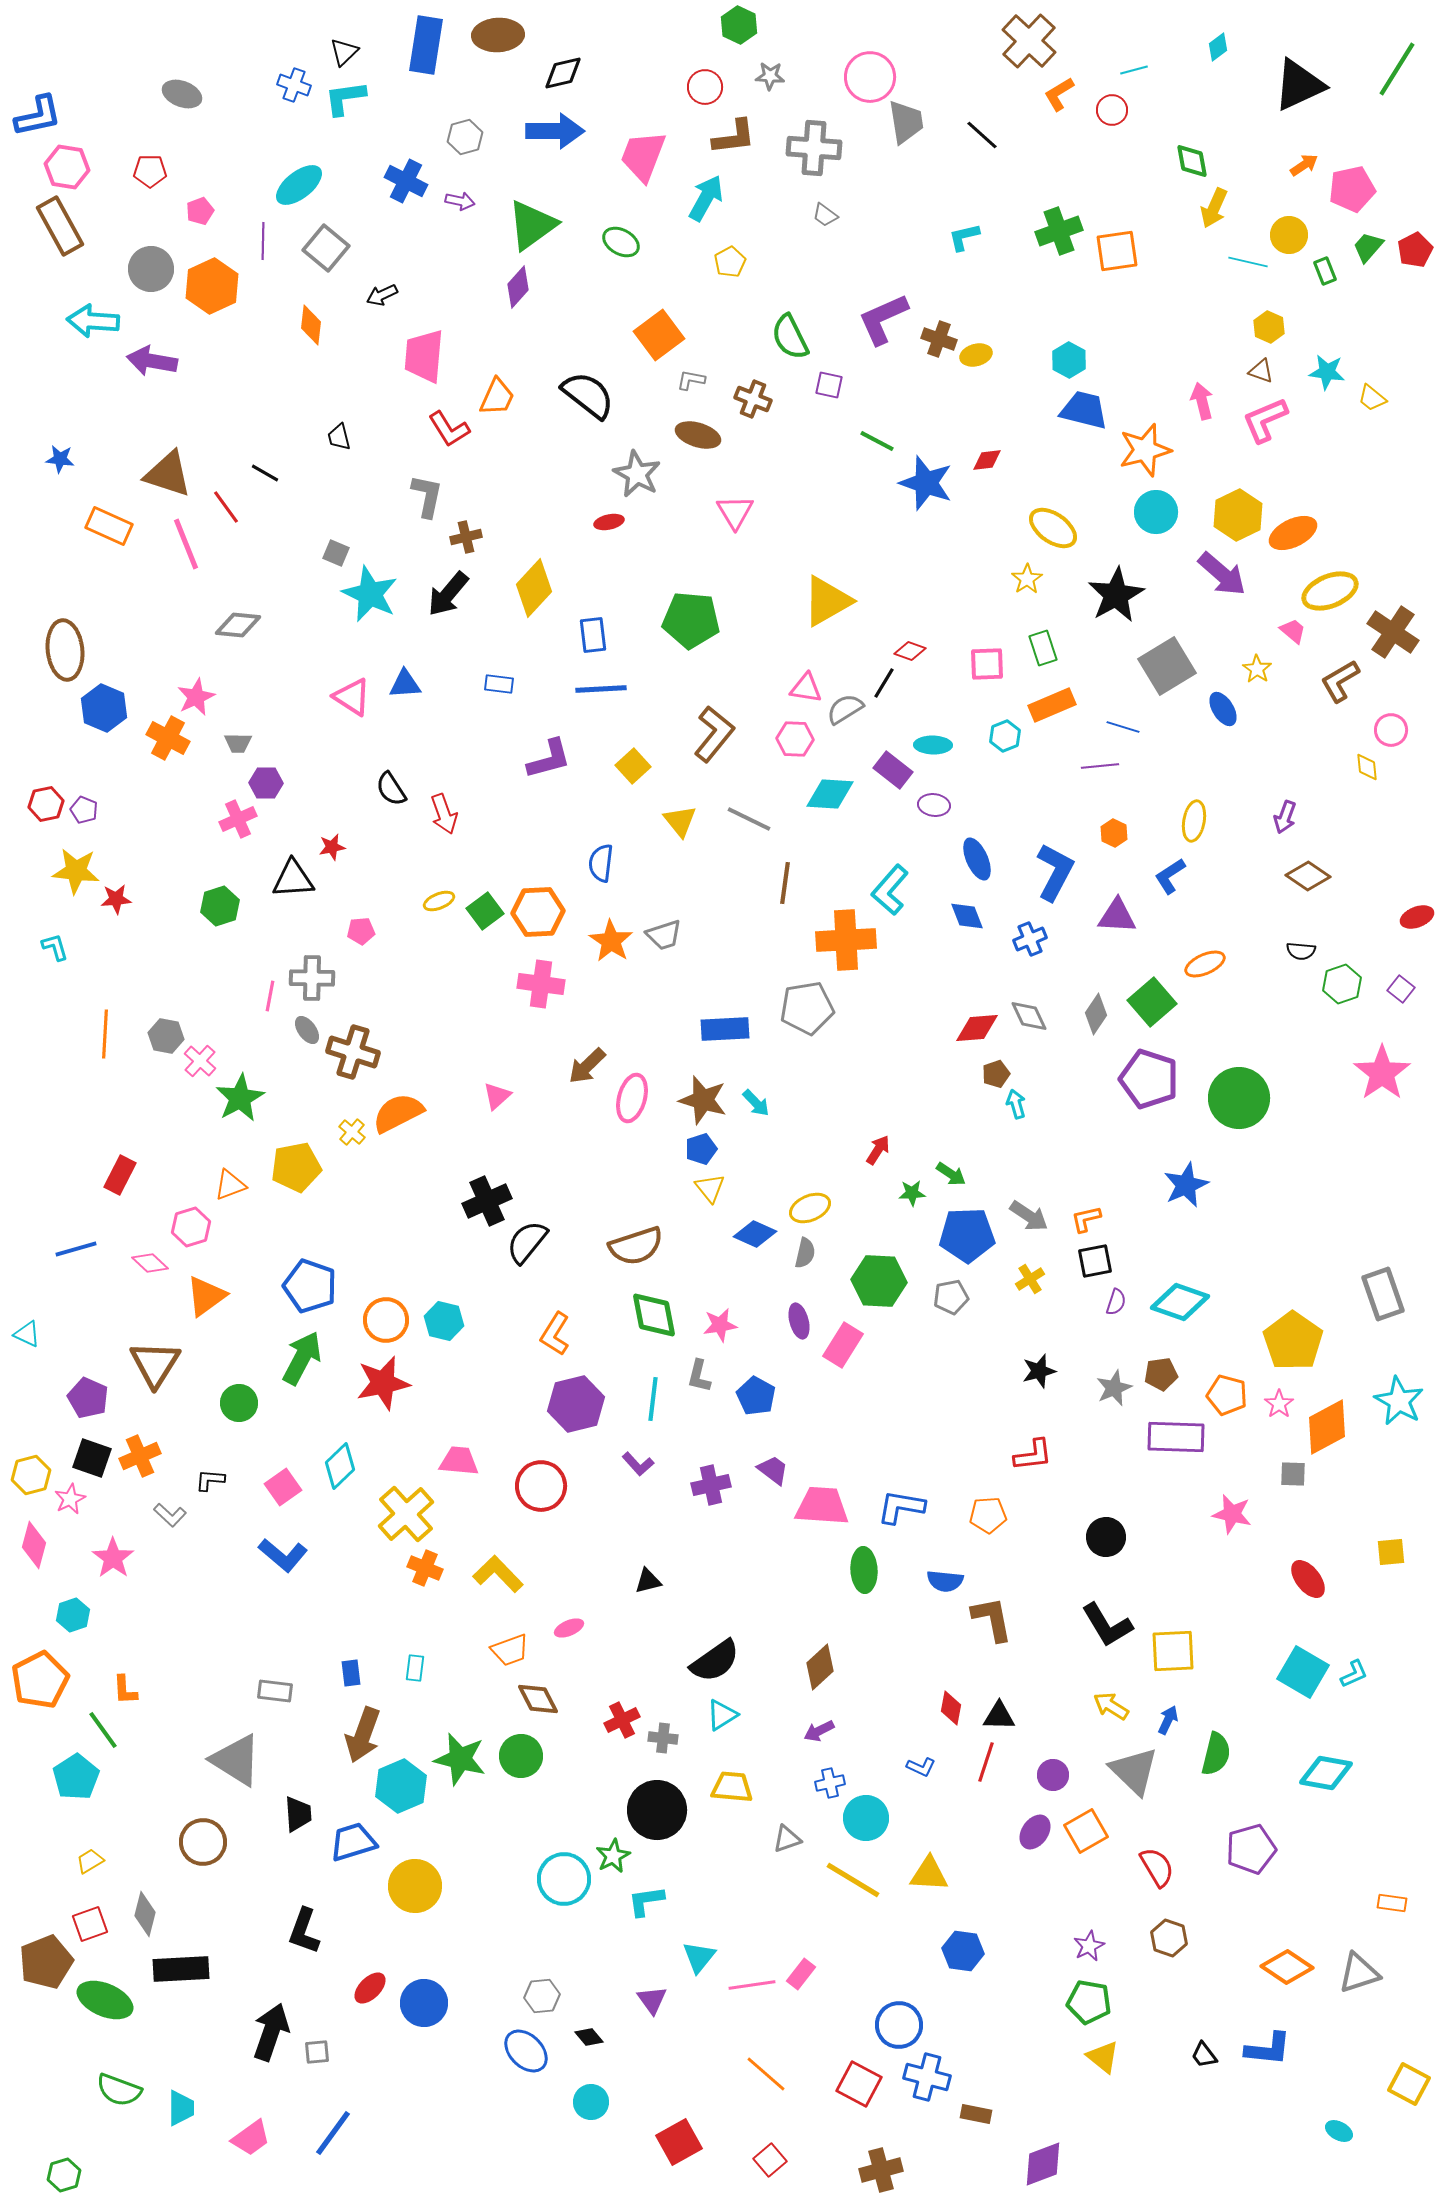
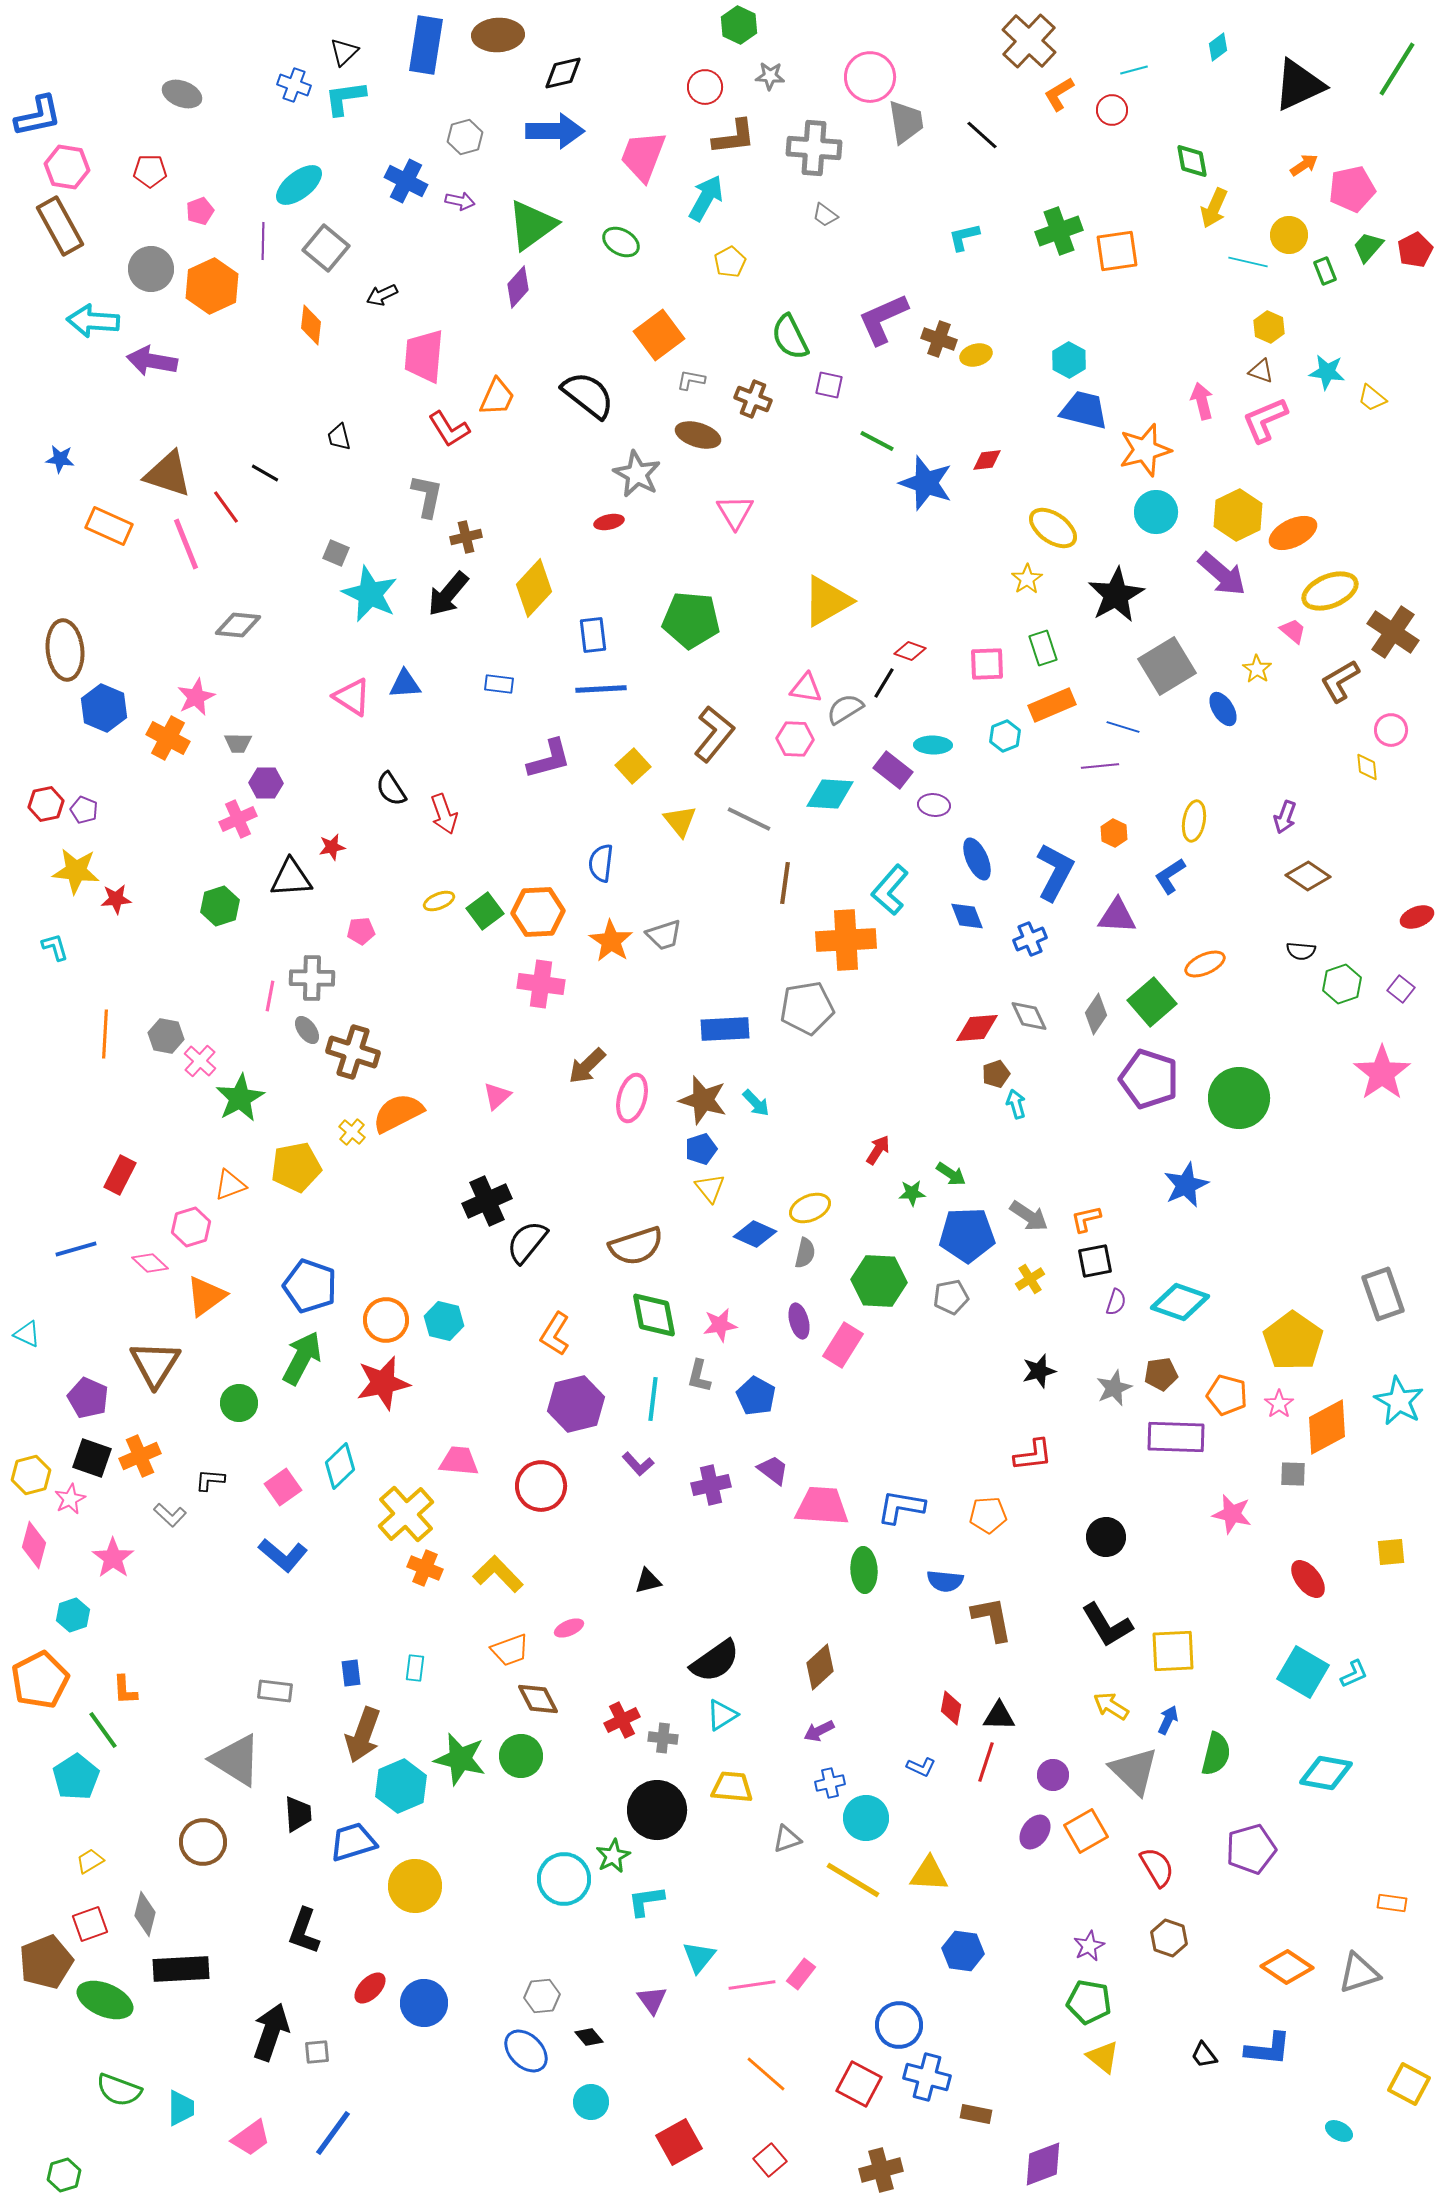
black triangle at (293, 879): moved 2 px left, 1 px up
